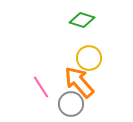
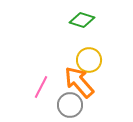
yellow circle: moved 2 px down
pink line: rotated 60 degrees clockwise
gray circle: moved 1 px left, 1 px down
